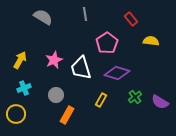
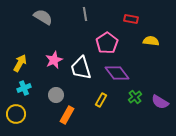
red rectangle: rotated 40 degrees counterclockwise
yellow arrow: moved 3 px down
purple diamond: rotated 35 degrees clockwise
